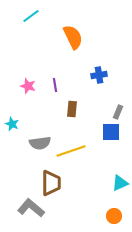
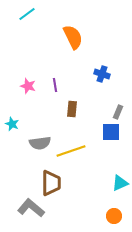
cyan line: moved 4 px left, 2 px up
blue cross: moved 3 px right, 1 px up; rotated 28 degrees clockwise
